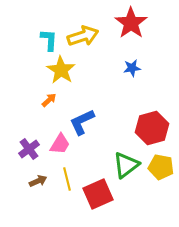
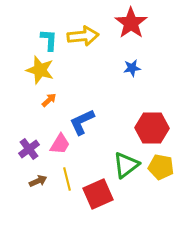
yellow arrow: rotated 12 degrees clockwise
yellow star: moved 21 px left; rotated 16 degrees counterclockwise
red hexagon: rotated 16 degrees clockwise
